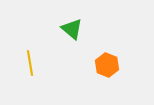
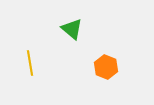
orange hexagon: moved 1 px left, 2 px down
